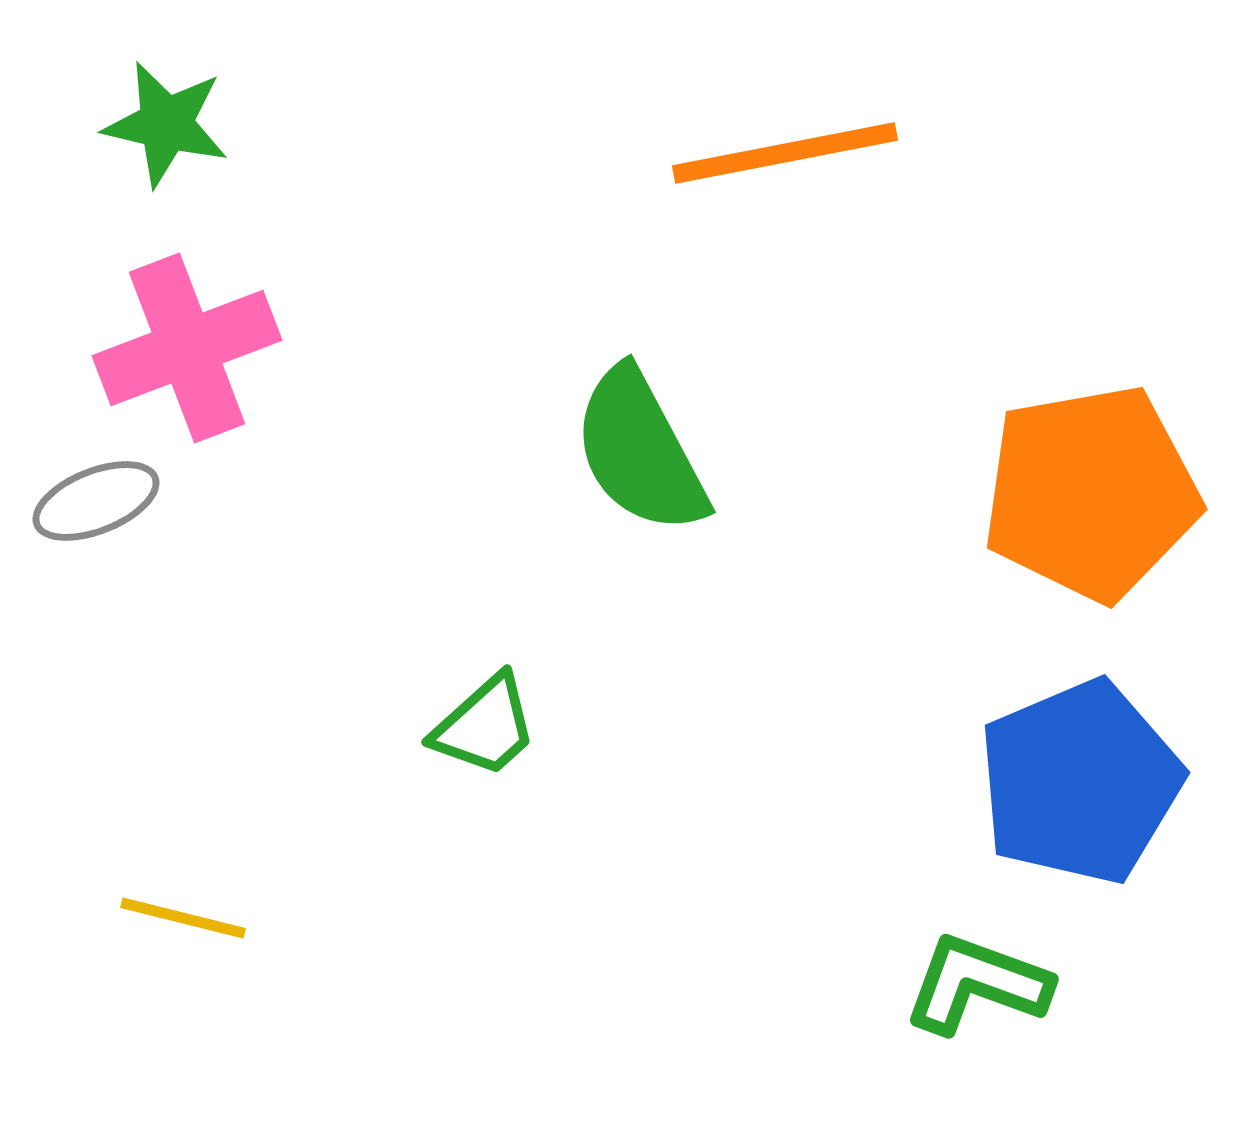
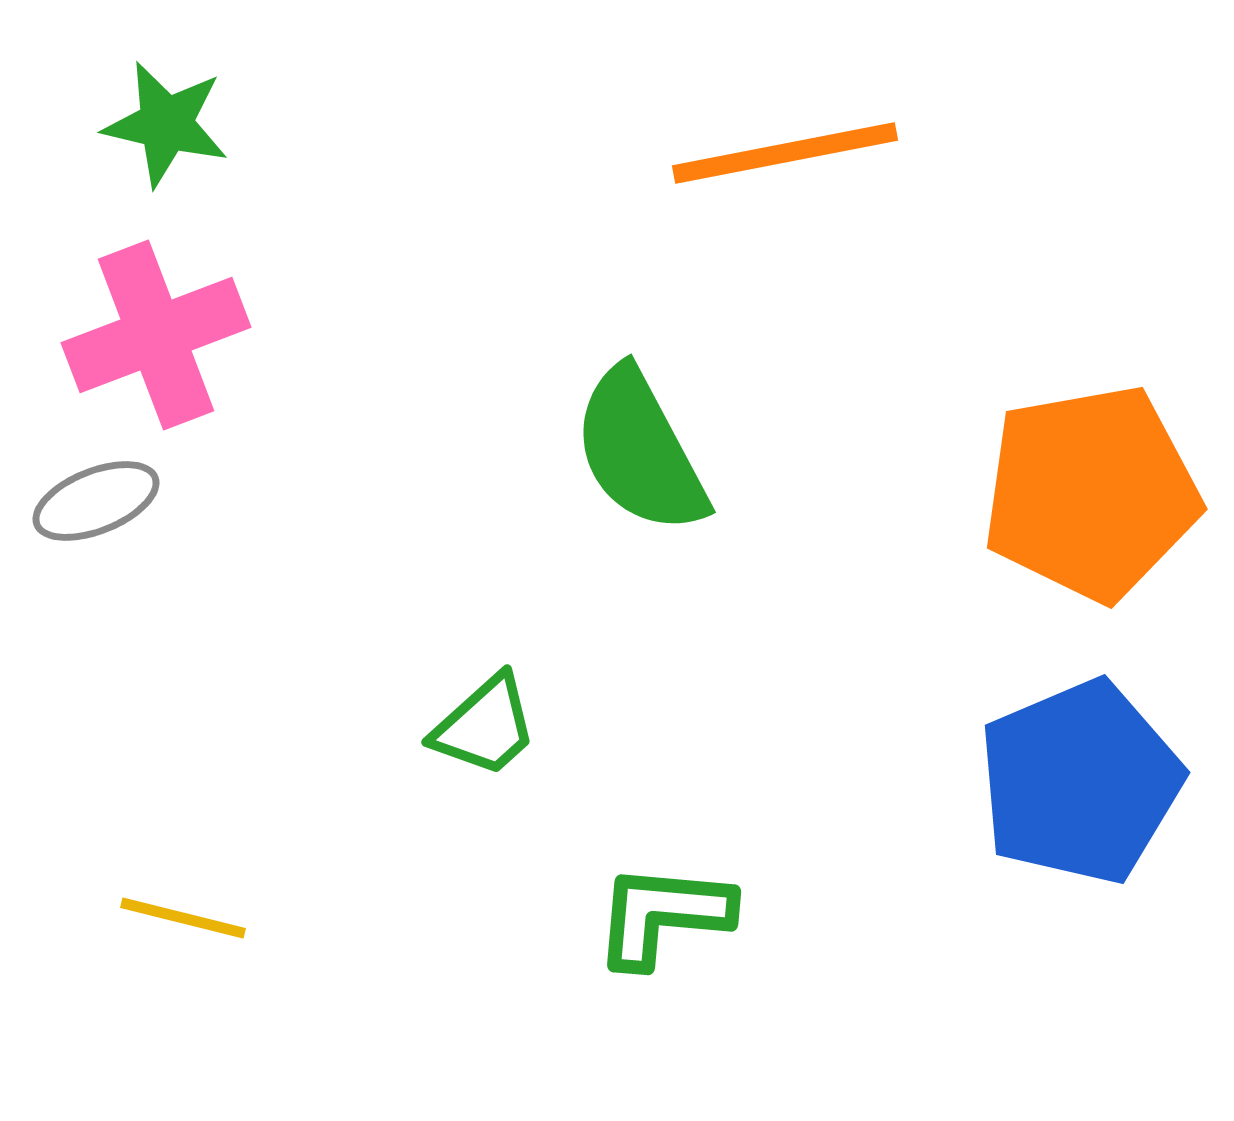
pink cross: moved 31 px left, 13 px up
green L-shape: moved 314 px left, 69 px up; rotated 15 degrees counterclockwise
